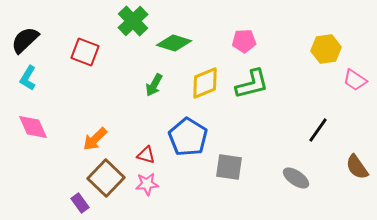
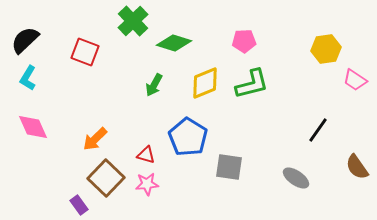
purple rectangle: moved 1 px left, 2 px down
